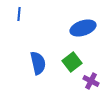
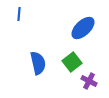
blue ellipse: rotated 25 degrees counterclockwise
purple cross: moved 2 px left
